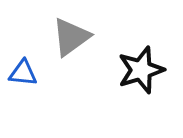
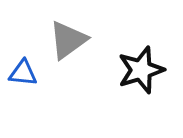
gray triangle: moved 3 px left, 3 px down
